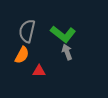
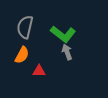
gray semicircle: moved 2 px left, 4 px up
